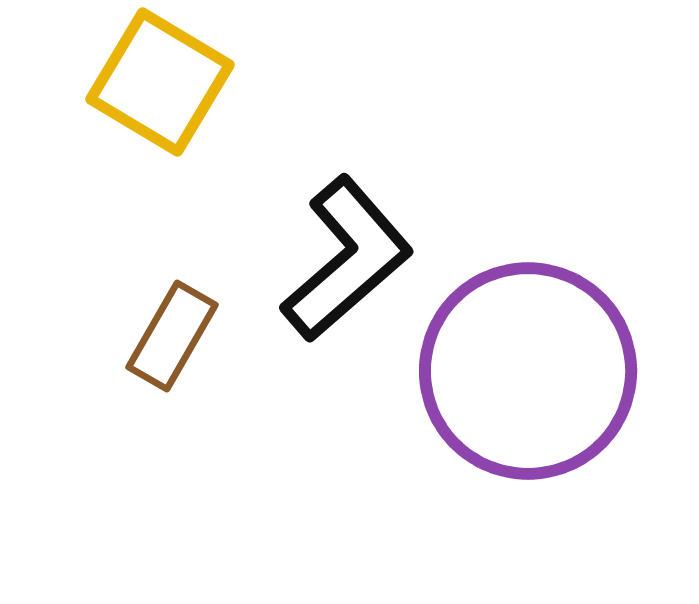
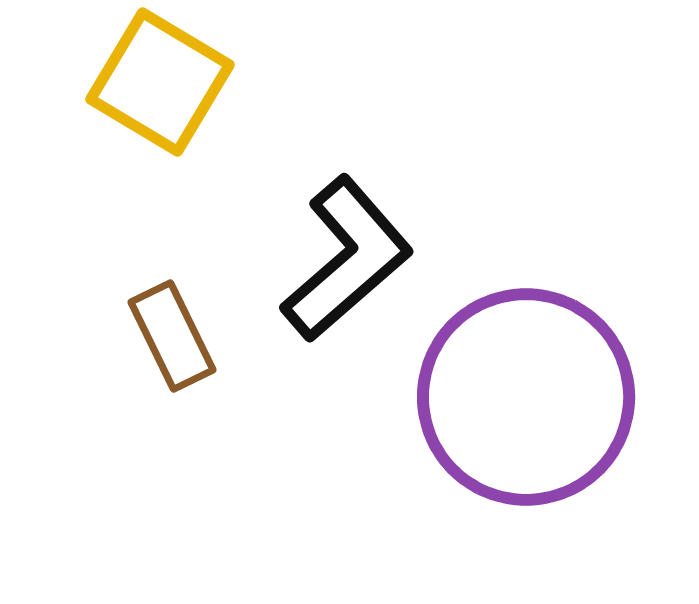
brown rectangle: rotated 56 degrees counterclockwise
purple circle: moved 2 px left, 26 px down
